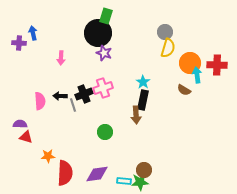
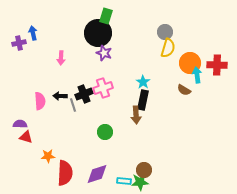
purple cross: rotated 16 degrees counterclockwise
purple diamond: rotated 10 degrees counterclockwise
